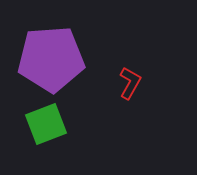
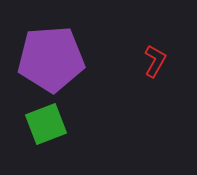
red L-shape: moved 25 px right, 22 px up
